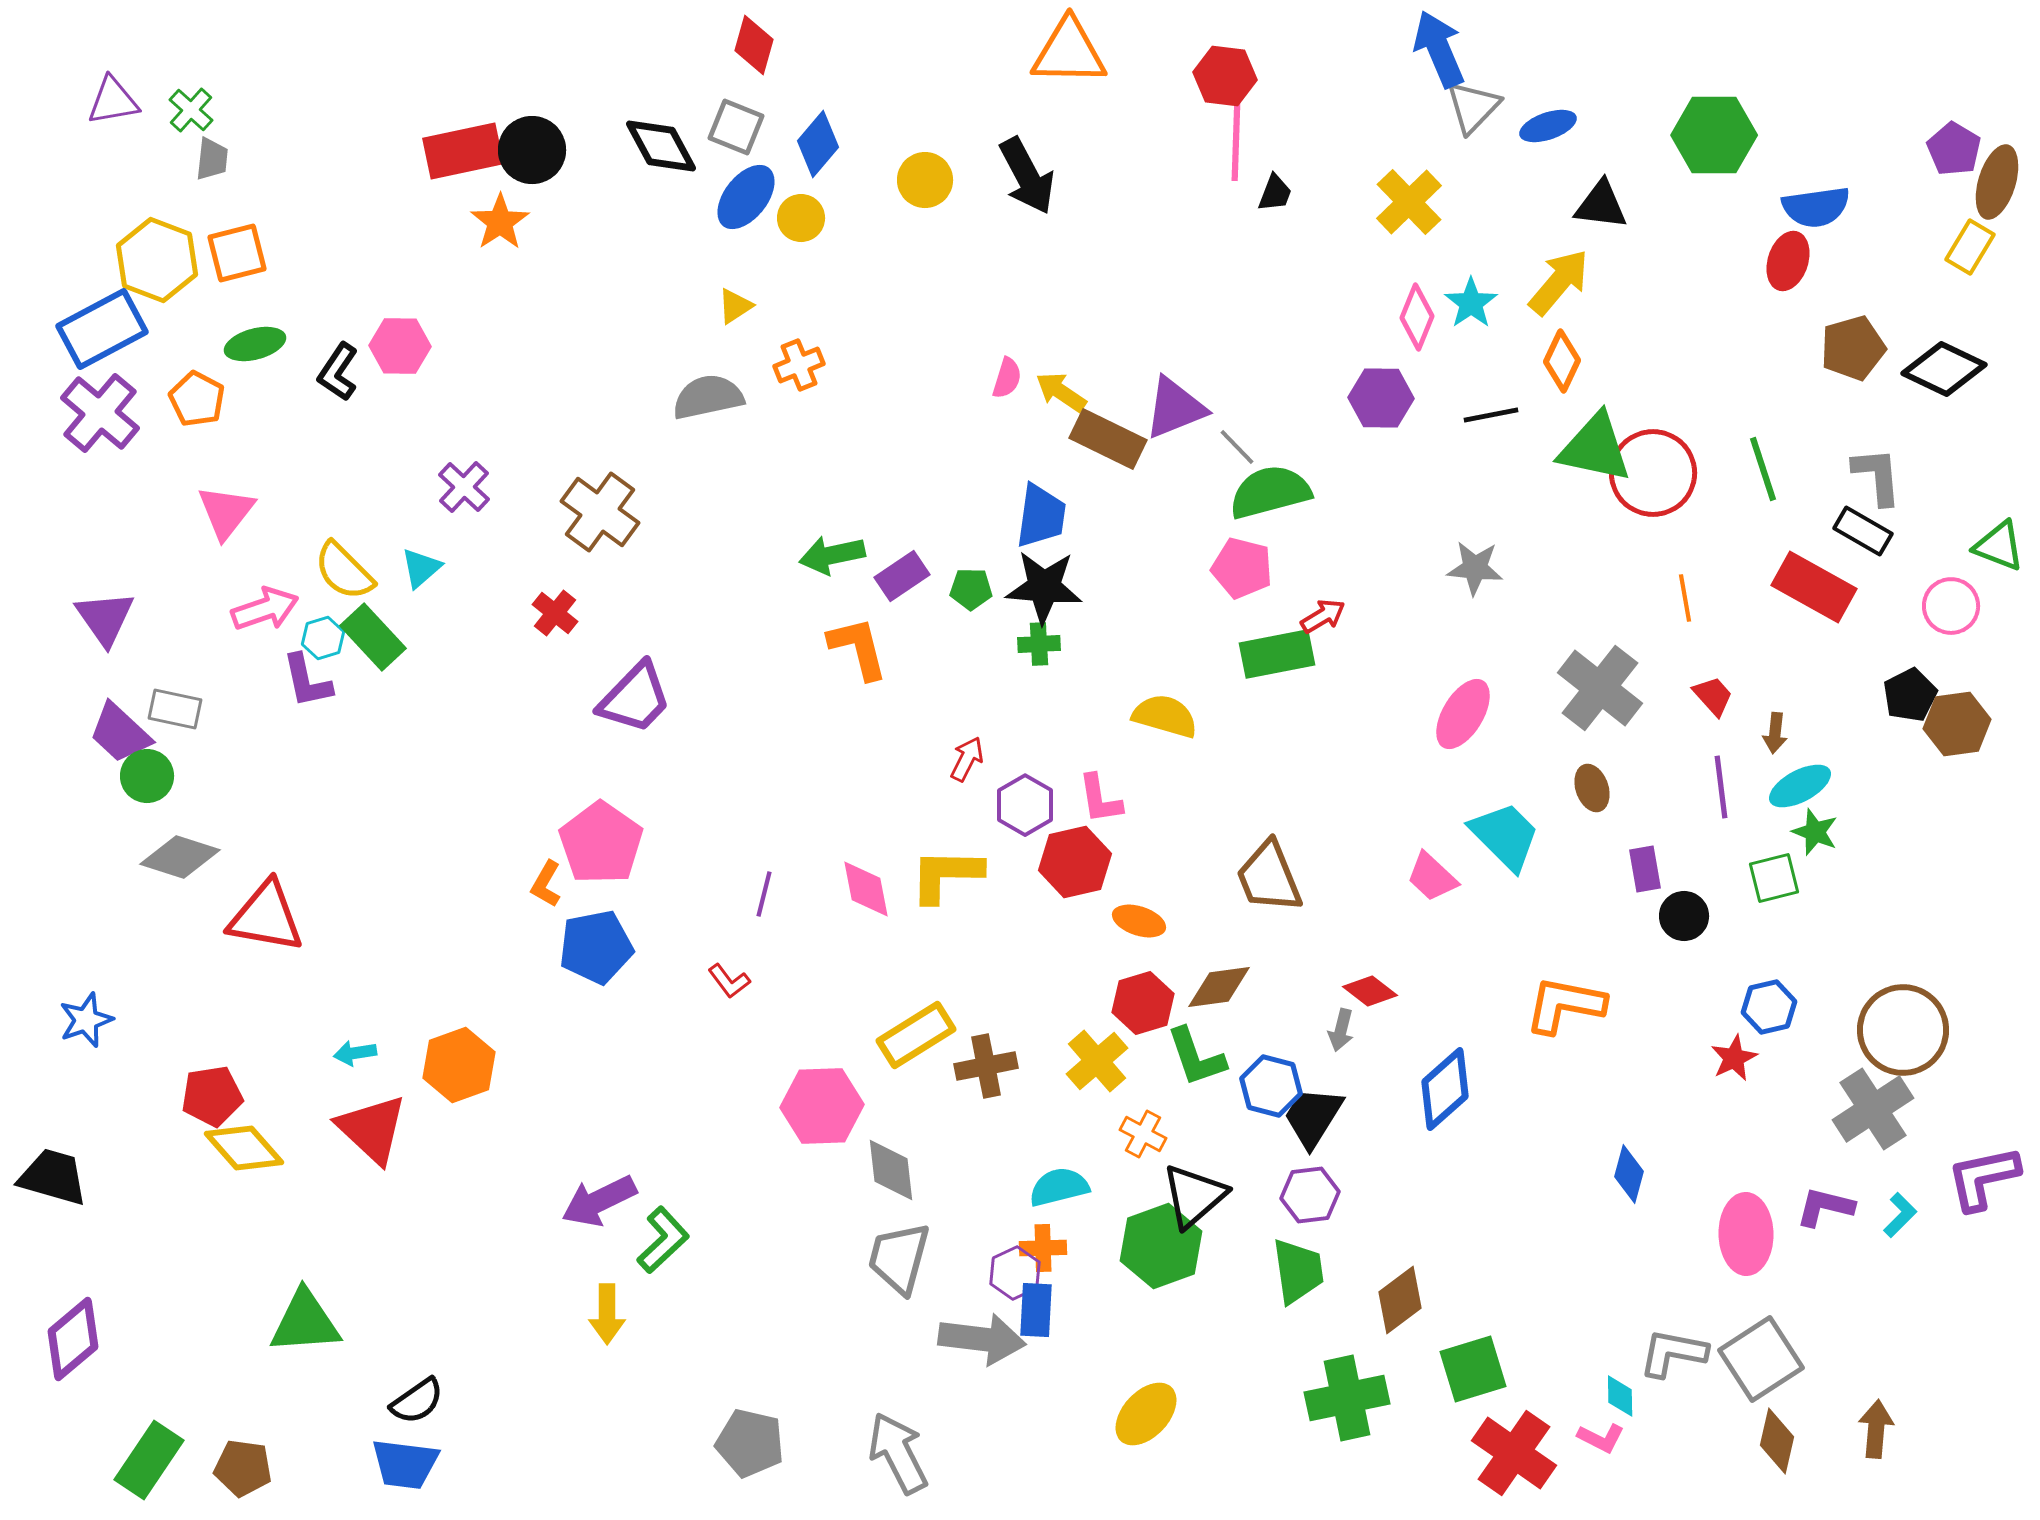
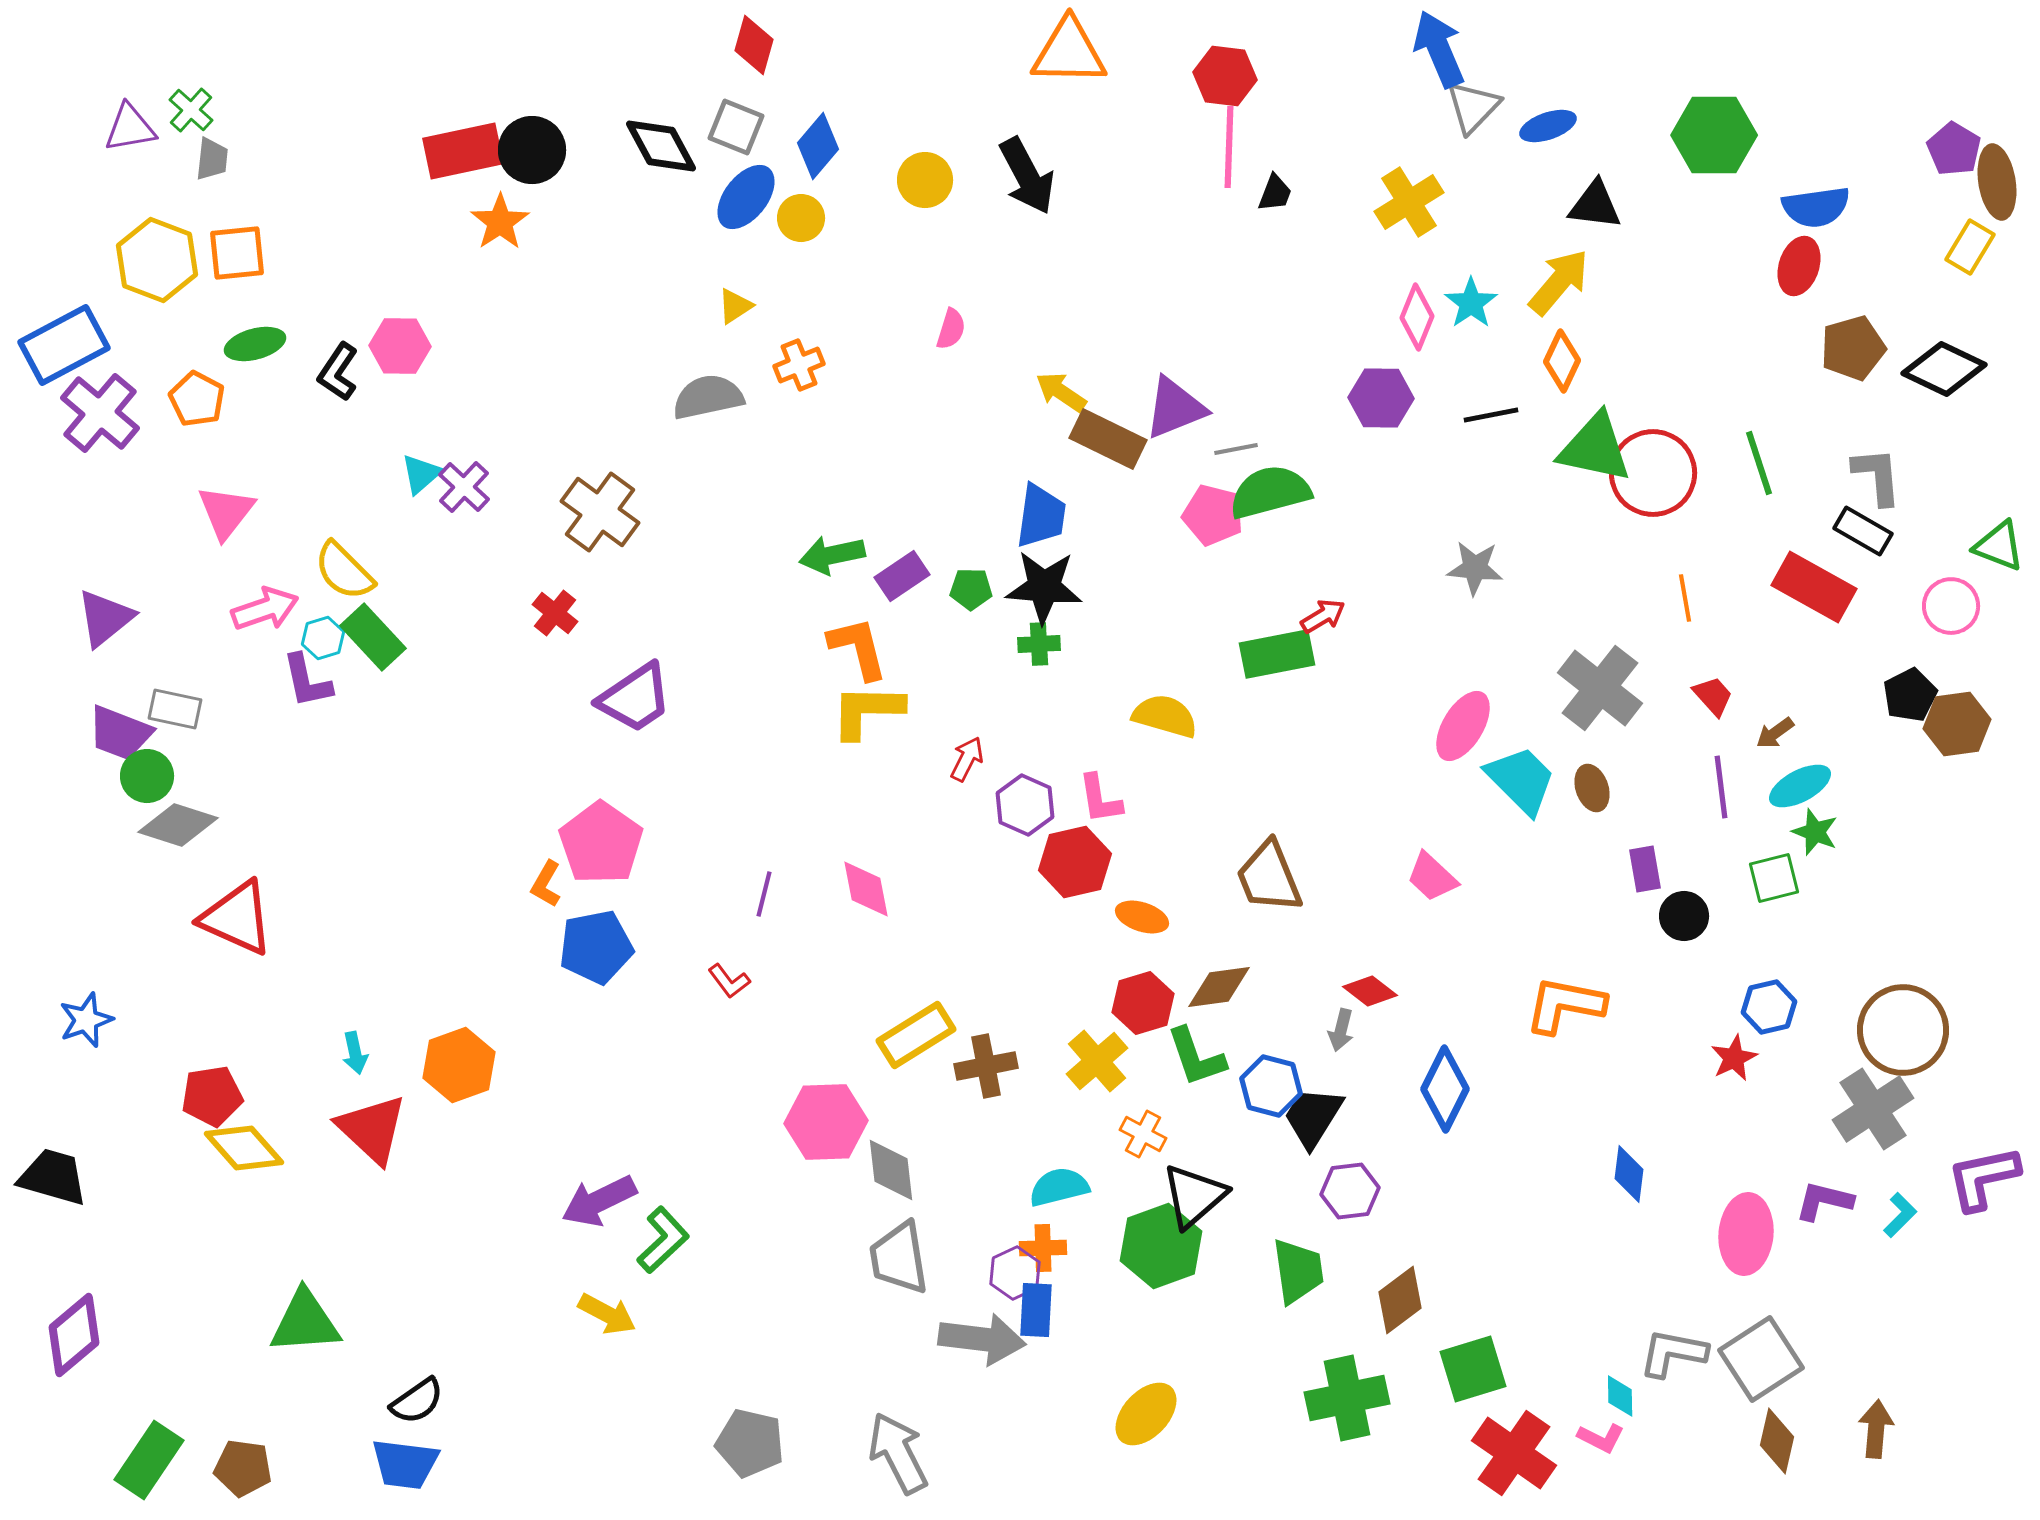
purple triangle at (113, 101): moved 17 px right, 27 px down
pink line at (1236, 140): moved 7 px left, 7 px down
blue diamond at (818, 144): moved 2 px down
brown ellipse at (1997, 182): rotated 26 degrees counterclockwise
yellow cross at (1409, 202): rotated 12 degrees clockwise
black triangle at (1601, 205): moved 6 px left
orange square at (237, 253): rotated 8 degrees clockwise
red ellipse at (1788, 261): moved 11 px right, 5 px down
blue rectangle at (102, 329): moved 38 px left, 16 px down
pink semicircle at (1007, 378): moved 56 px left, 49 px up
gray line at (1237, 447): moved 1 px left, 2 px down; rotated 57 degrees counterclockwise
green line at (1763, 469): moved 4 px left, 6 px up
cyan triangle at (421, 568): moved 94 px up
pink pentagon at (1242, 568): moved 29 px left, 53 px up
purple triangle at (105, 618): rotated 26 degrees clockwise
purple trapezoid at (635, 698): rotated 12 degrees clockwise
pink ellipse at (1463, 714): moved 12 px down
purple trapezoid at (120, 733): rotated 22 degrees counterclockwise
brown arrow at (1775, 733): rotated 48 degrees clockwise
purple hexagon at (1025, 805): rotated 6 degrees counterclockwise
cyan trapezoid at (1505, 836): moved 16 px right, 56 px up
gray diamond at (180, 857): moved 2 px left, 32 px up
yellow L-shape at (946, 875): moved 79 px left, 164 px up
red triangle at (266, 917): moved 29 px left, 1 px down; rotated 14 degrees clockwise
orange ellipse at (1139, 921): moved 3 px right, 4 px up
cyan arrow at (355, 1053): rotated 93 degrees counterclockwise
blue diamond at (1445, 1089): rotated 22 degrees counterclockwise
pink hexagon at (822, 1106): moved 4 px right, 16 px down
blue diamond at (1629, 1174): rotated 8 degrees counterclockwise
purple hexagon at (1310, 1195): moved 40 px right, 4 px up
purple L-shape at (1825, 1207): moved 1 px left, 6 px up
pink ellipse at (1746, 1234): rotated 6 degrees clockwise
gray trapezoid at (899, 1258): rotated 24 degrees counterclockwise
yellow arrow at (607, 1314): rotated 62 degrees counterclockwise
purple diamond at (73, 1339): moved 1 px right, 4 px up
